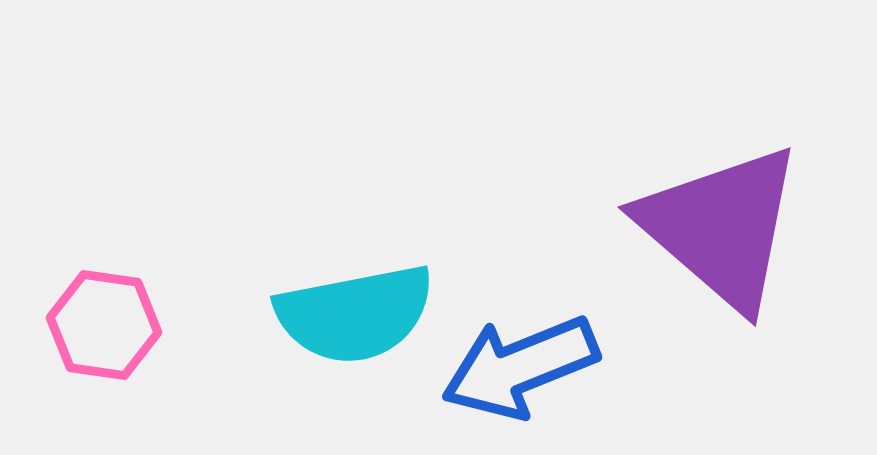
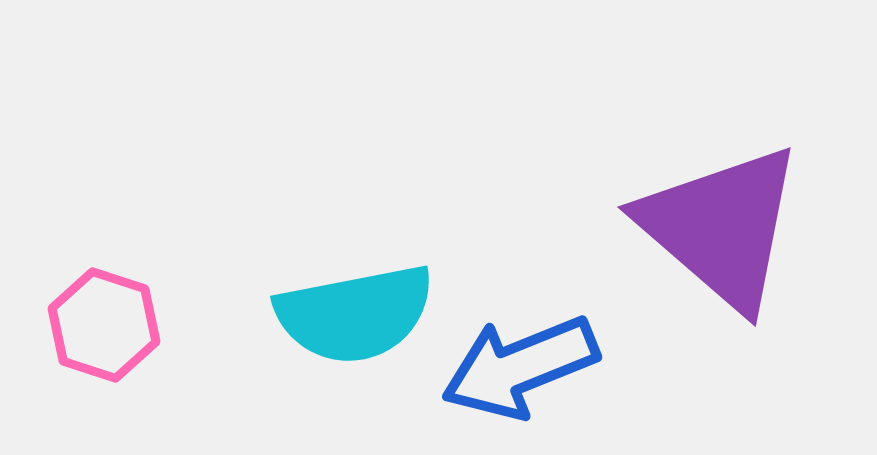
pink hexagon: rotated 10 degrees clockwise
